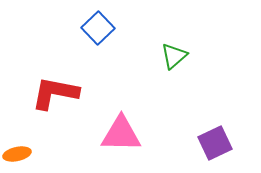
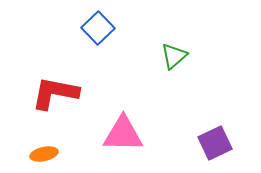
pink triangle: moved 2 px right
orange ellipse: moved 27 px right
